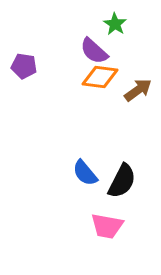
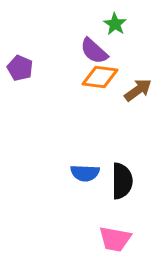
purple pentagon: moved 4 px left, 2 px down; rotated 15 degrees clockwise
blue semicircle: rotated 48 degrees counterclockwise
black semicircle: rotated 27 degrees counterclockwise
pink trapezoid: moved 8 px right, 13 px down
